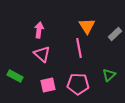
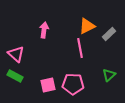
orange triangle: rotated 36 degrees clockwise
pink arrow: moved 5 px right
gray rectangle: moved 6 px left
pink line: moved 1 px right
pink triangle: moved 26 px left
pink pentagon: moved 5 px left
